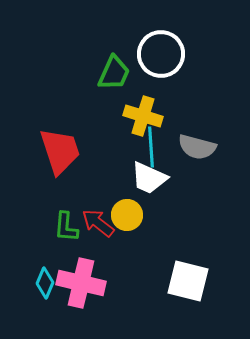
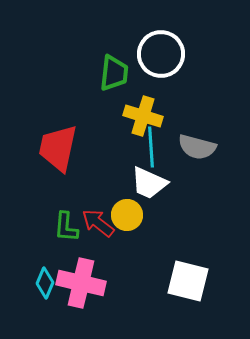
green trapezoid: rotated 18 degrees counterclockwise
red trapezoid: moved 2 px left, 3 px up; rotated 150 degrees counterclockwise
white trapezoid: moved 5 px down
